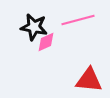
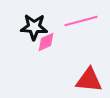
pink line: moved 3 px right, 1 px down
black star: rotated 8 degrees counterclockwise
